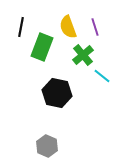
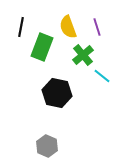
purple line: moved 2 px right
